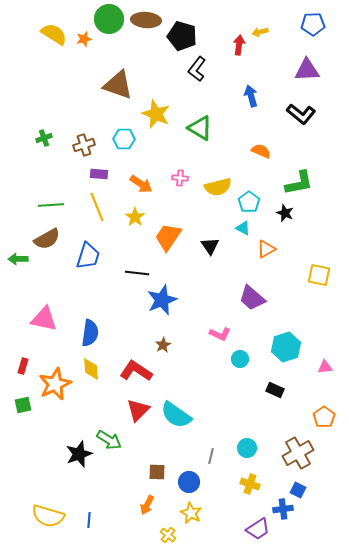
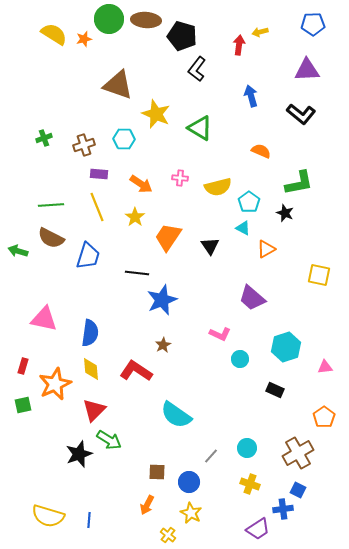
brown semicircle at (47, 239): moved 4 px right, 1 px up; rotated 56 degrees clockwise
green arrow at (18, 259): moved 8 px up; rotated 18 degrees clockwise
red triangle at (138, 410): moved 44 px left
gray line at (211, 456): rotated 28 degrees clockwise
